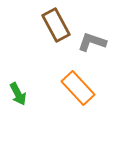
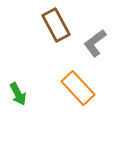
gray L-shape: moved 3 px right, 1 px down; rotated 56 degrees counterclockwise
